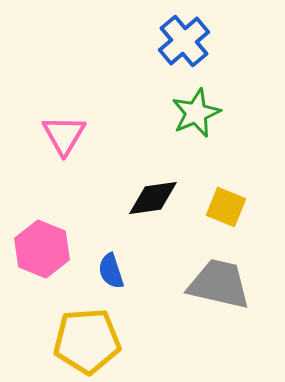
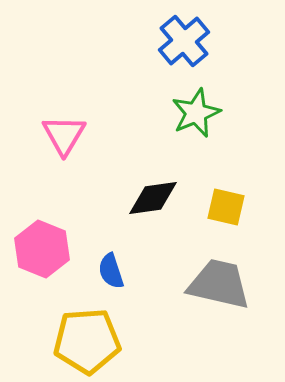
yellow square: rotated 9 degrees counterclockwise
